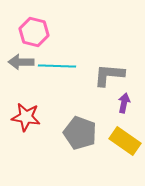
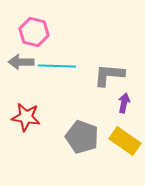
gray pentagon: moved 2 px right, 4 px down
